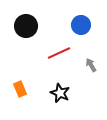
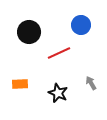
black circle: moved 3 px right, 6 px down
gray arrow: moved 18 px down
orange rectangle: moved 5 px up; rotated 70 degrees counterclockwise
black star: moved 2 px left
